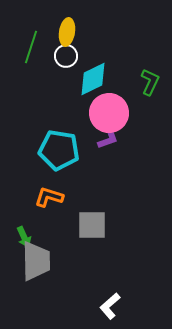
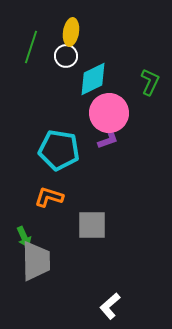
yellow ellipse: moved 4 px right
